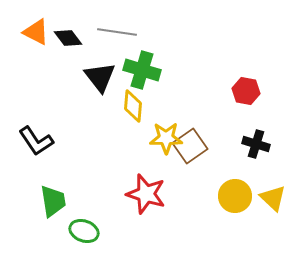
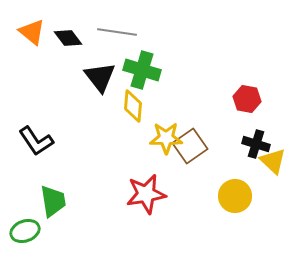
orange triangle: moved 4 px left; rotated 12 degrees clockwise
red hexagon: moved 1 px right, 8 px down
red star: rotated 27 degrees counterclockwise
yellow triangle: moved 37 px up
green ellipse: moved 59 px left; rotated 40 degrees counterclockwise
